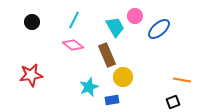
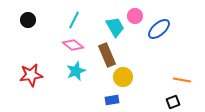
black circle: moved 4 px left, 2 px up
cyan star: moved 13 px left, 16 px up
